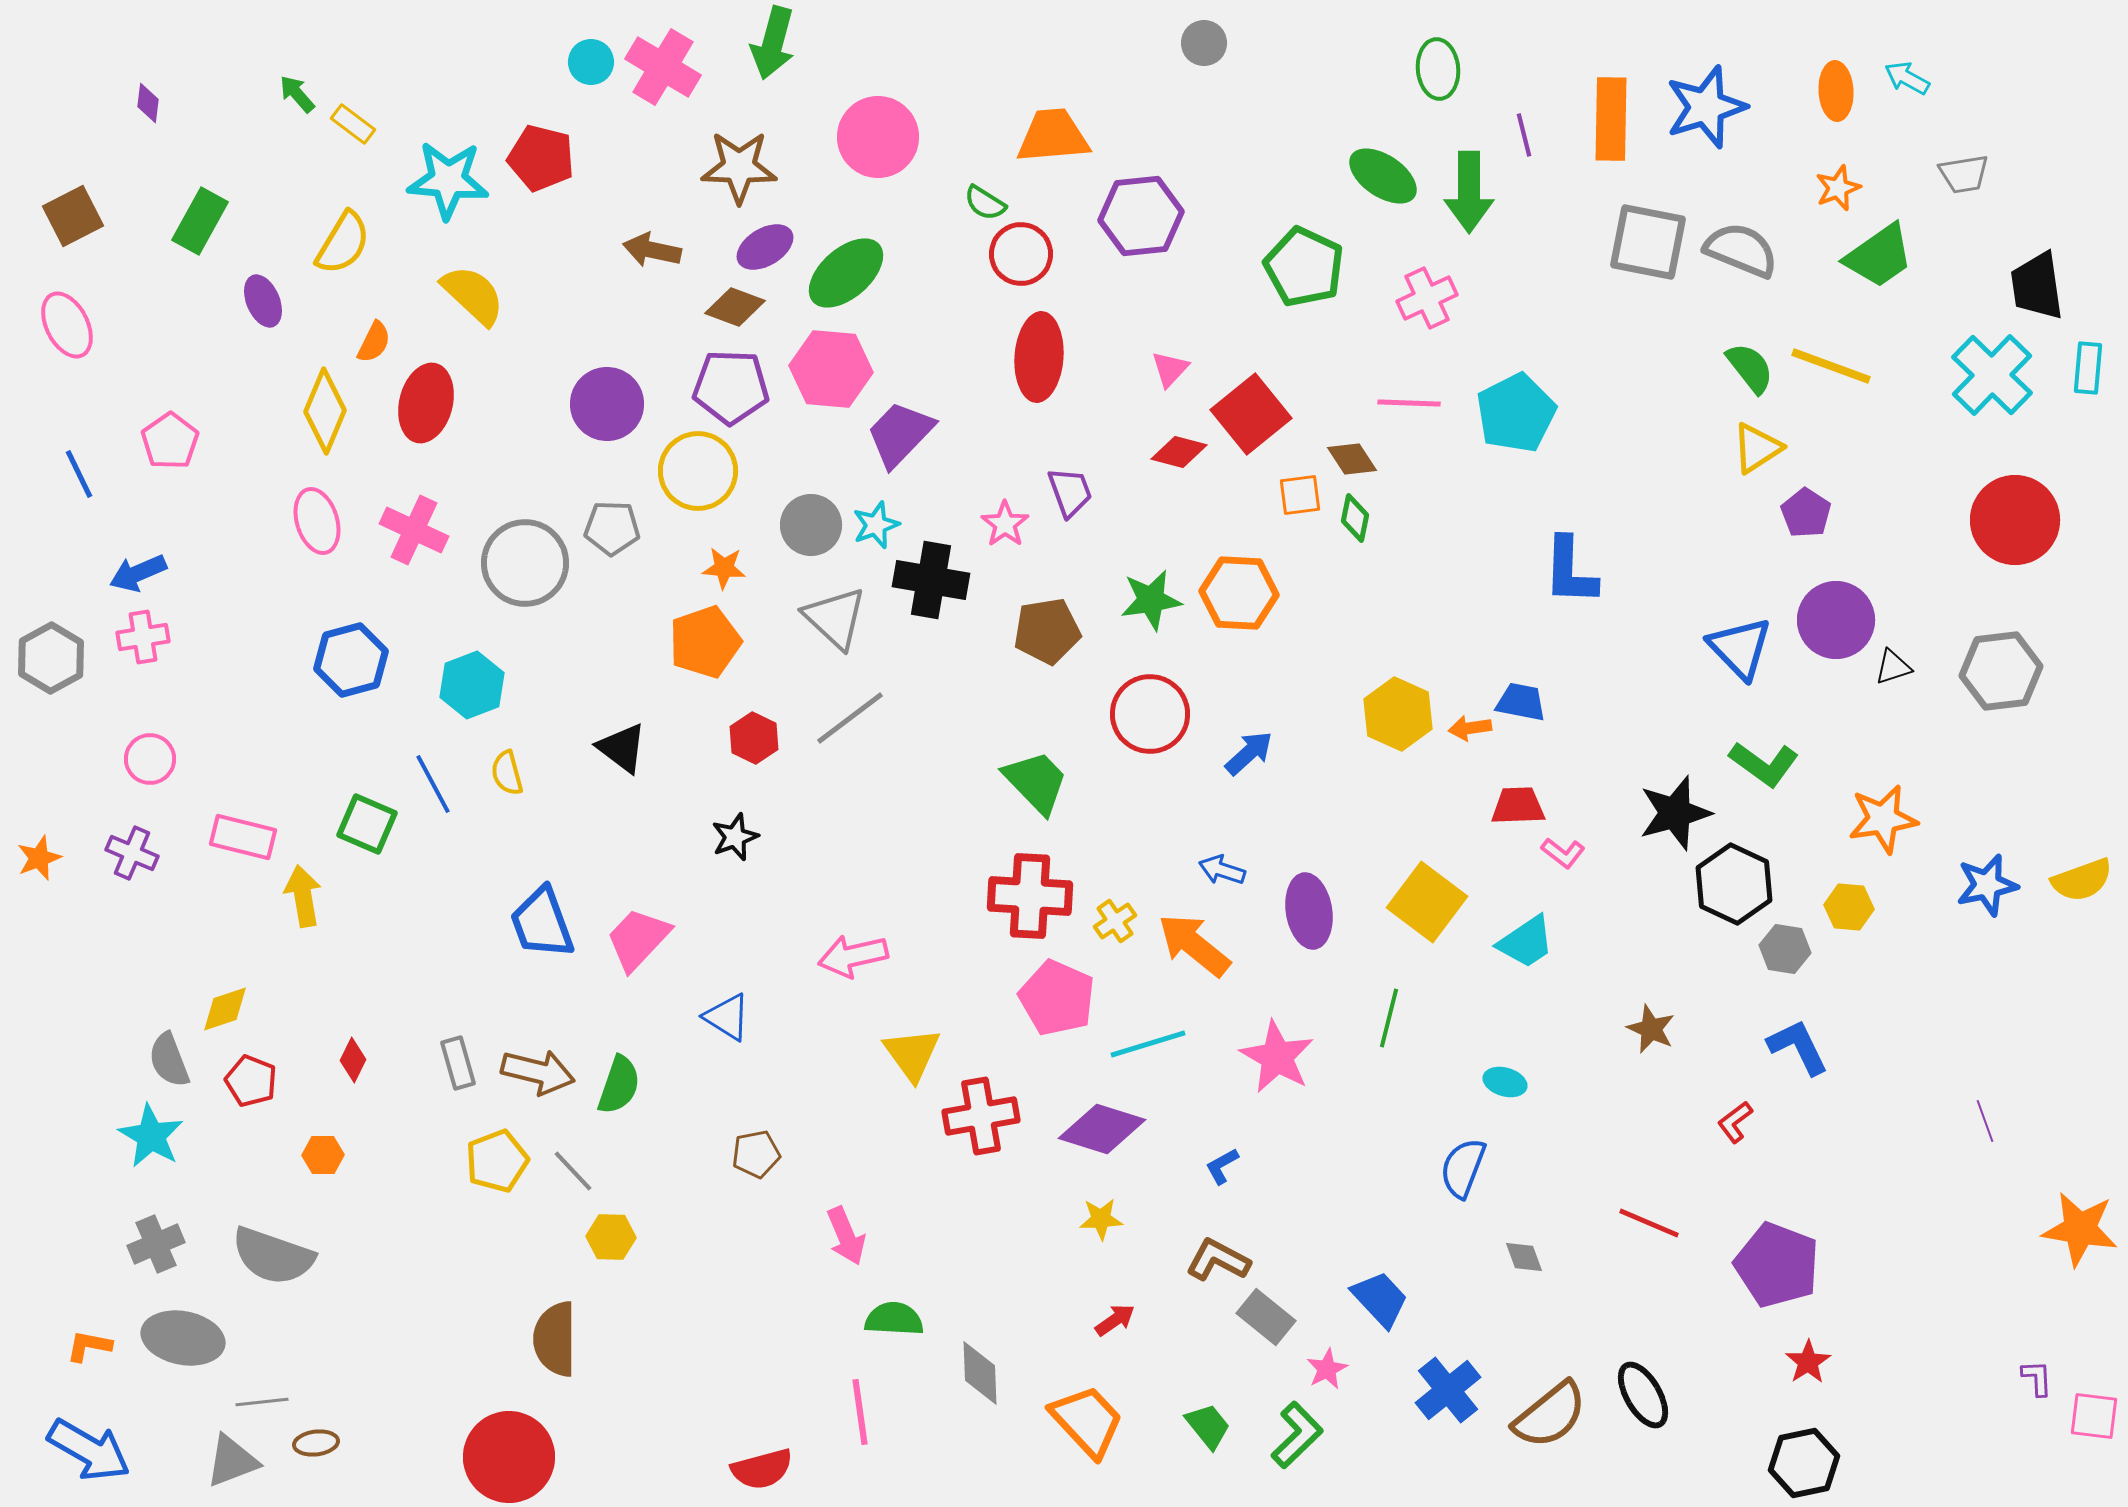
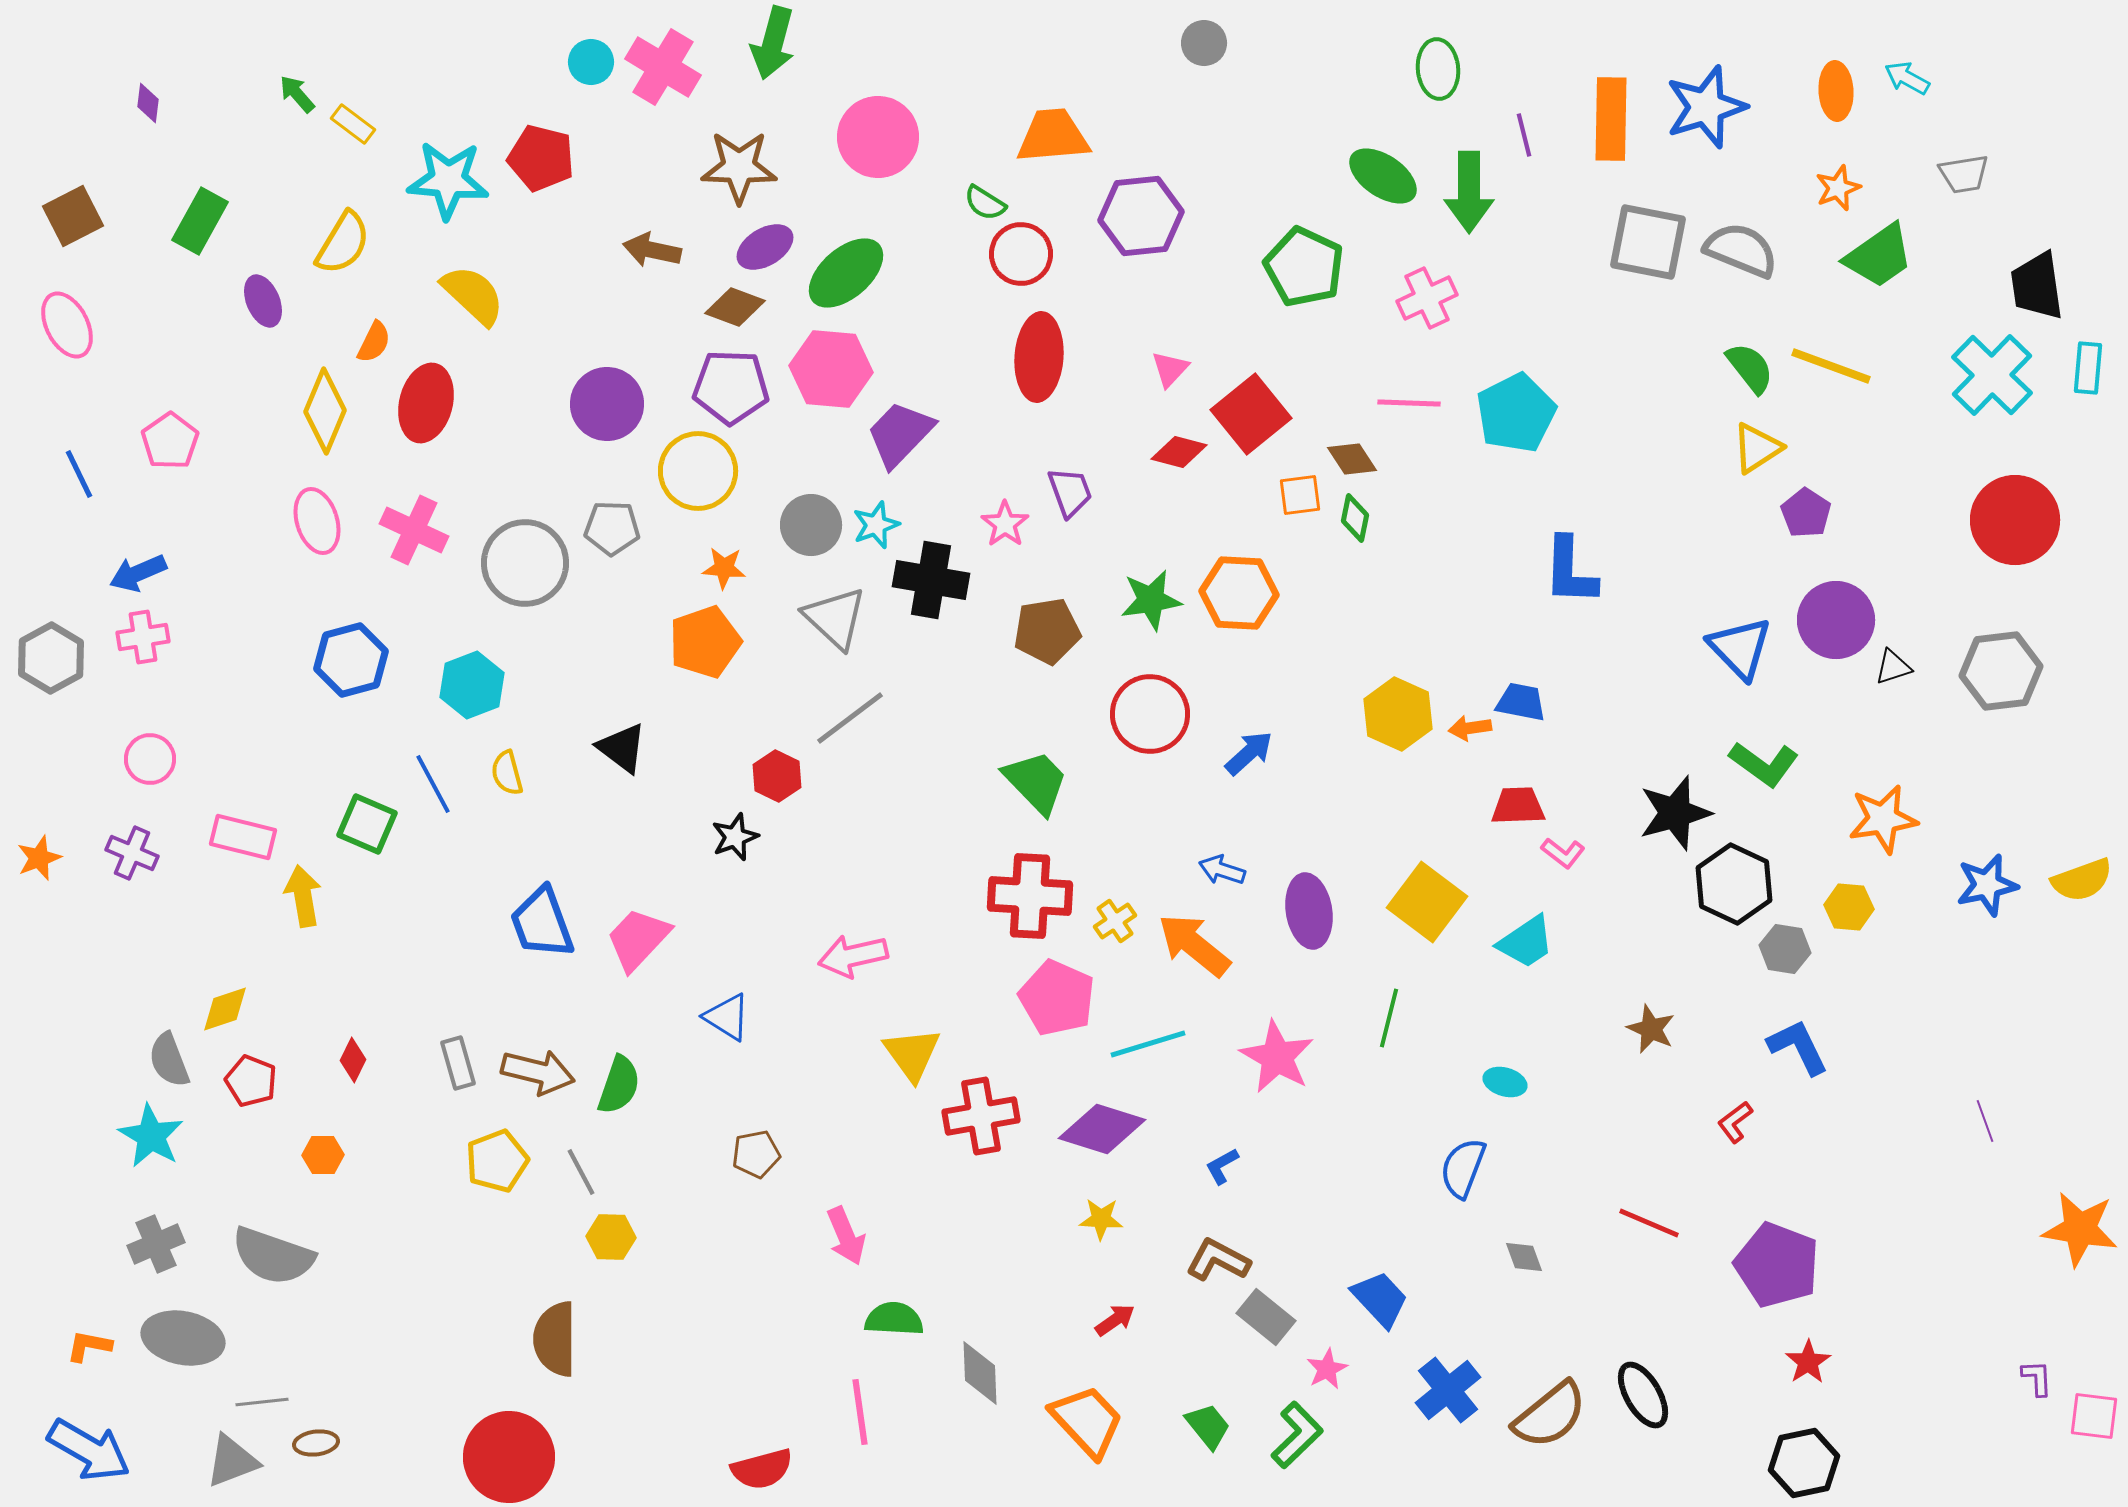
red hexagon at (754, 738): moved 23 px right, 38 px down
gray line at (573, 1171): moved 8 px right, 1 px down; rotated 15 degrees clockwise
yellow star at (1101, 1219): rotated 6 degrees clockwise
